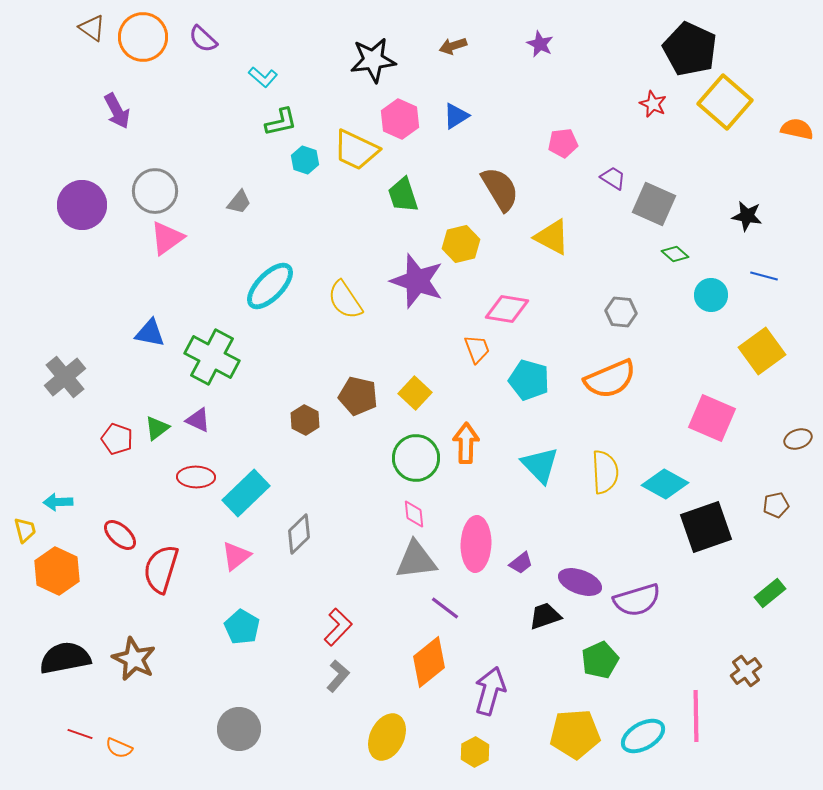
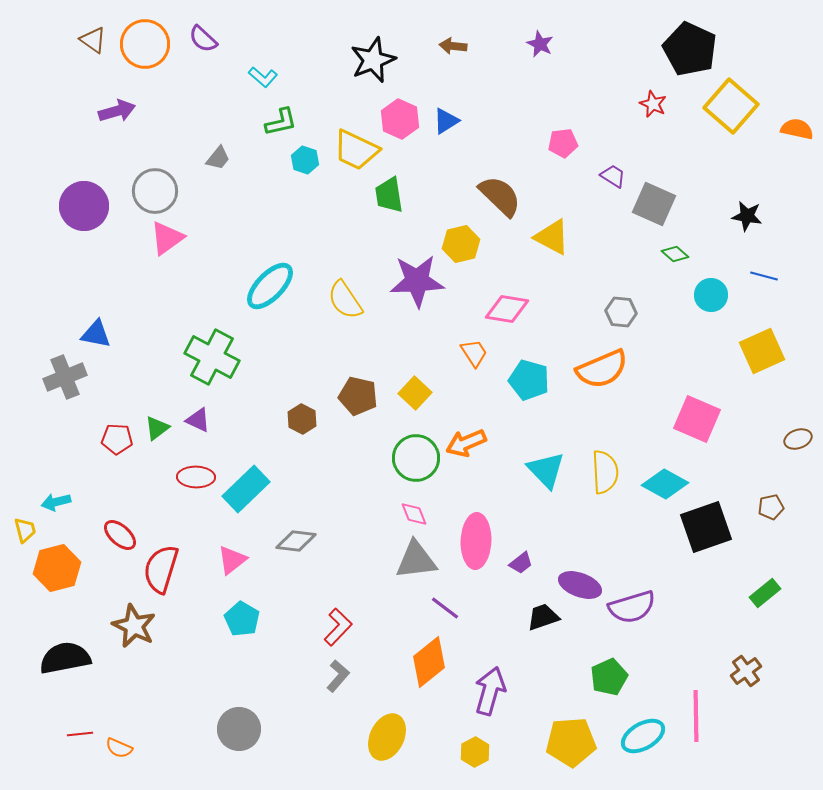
brown triangle at (92, 28): moved 1 px right, 12 px down
orange circle at (143, 37): moved 2 px right, 7 px down
brown arrow at (453, 46): rotated 24 degrees clockwise
black star at (373, 60): rotated 15 degrees counterclockwise
yellow square at (725, 102): moved 6 px right, 4 px down
purple arrow at (117, 111): rotated 78 degrees counterclockwise
blue triangle at (456, 116): moved 10 px left, 5 px down
purple trapezoid at (613, 178): moved 2 px up
brown semicircle at (500, 189): moved 7 px down; rotated 15 degrees counterclockwise
green trapezoid at (403, 195): moved 14 px left; rotated 9 degrees clockwise
gray trapezoid at (239, 202): moved 21 px left, 44 px up
purple circle at (82, 205): moved 2 px right, 1 px down
purple star at (417, 281): rotated 22 degrees counterclockwise
blue triangle at (150, 333): moved 54 px left, 1 px down
orange trapezoid at (477, 349): moved 3 px left, 4 px down; rotated 12 degrees counterclockwise
yellow square at (762, 351): rotated 12 degrees clockwise
gray cross at (65, 377): rotated 18 degrees clockwise
orange semicircle at (610, 379): moved 8 px left, 10 px up
pink square at (712, 418): moved 15 px left, 1 px down
brown hexagon at (305, 420): moved 3 px left, 1 px up
red pentagon at (117, 439): rotated 16 degrees counterclockwise
orange arrow at (466, 443): rotated 114 degrees counterclockwise
cyan triangle at (540, 465): moved 6 px right, 5 px down
cyan rectangle at (246, 493): moved 4 px up
cyan arrow at (58, 502): moved 2 px left; rotated 12 degrees counterclockwise
brown pentagon at (776, 505): moved 5 px left, 2 px down
pink diamond at (414, 514): rotated 16 degrees counterclockwise
gray diamond at (299, 534): moved 3 px left, 7 px down; rotated 51 degrees clockwise
pink ellipse at (476, 544): moved 3 px up
pink triangle at (236, 556): moved 4 px left, 4 px down
orange hexagon at (57, 571): moved 3 px up; rotated 21 degrees clockwise
purple ellipse at (580, 582): moved 3 px down
green rectangle at (770, 593): moved 5 px left
purple semicircle at (637, 600): moved 5 px left, 7 px down
black trapezoid at (545, 616): moved 2 px left, 1 px down
cyan pentagon at (242, 627): moved 8 px up
brown star at (134, 659): moved 33 px up
green pentagon at (600, 660): moved 9 px right, 17 px down
red line at (80, 734): rotated 25 degrees counterclockwise
yellow pentagon at (575, 734): moved 4 px left, 8 px down
